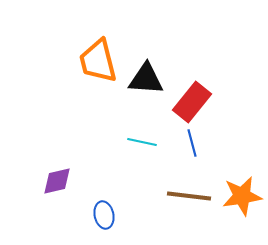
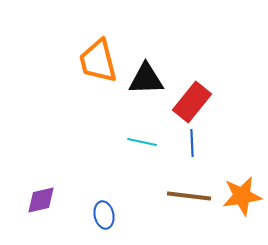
black triangle: rotated 6 degrees counterclockwise
blue line: rotated 12 degrees clockwise
purple diamond: moved 16 px left, 19 px down
